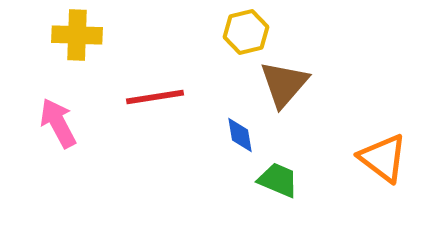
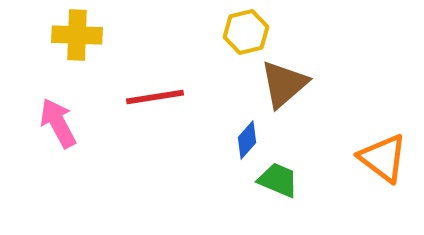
brown triangle: rotated 8 degrees clockwise
blue diamond: moved 7 px right, 5 px down; rotated 51 degrees clockwise
